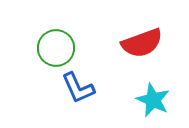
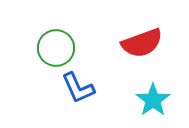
cyan star: rotated 12 degrees clockwise
